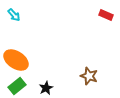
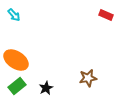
brown star: moved 1 px left, 2 px down; rotated 30 degrees counterclockwise
